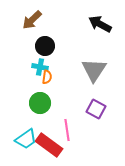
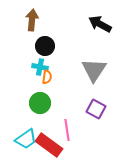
brown arrow: rotated 140 degrees clockwise
